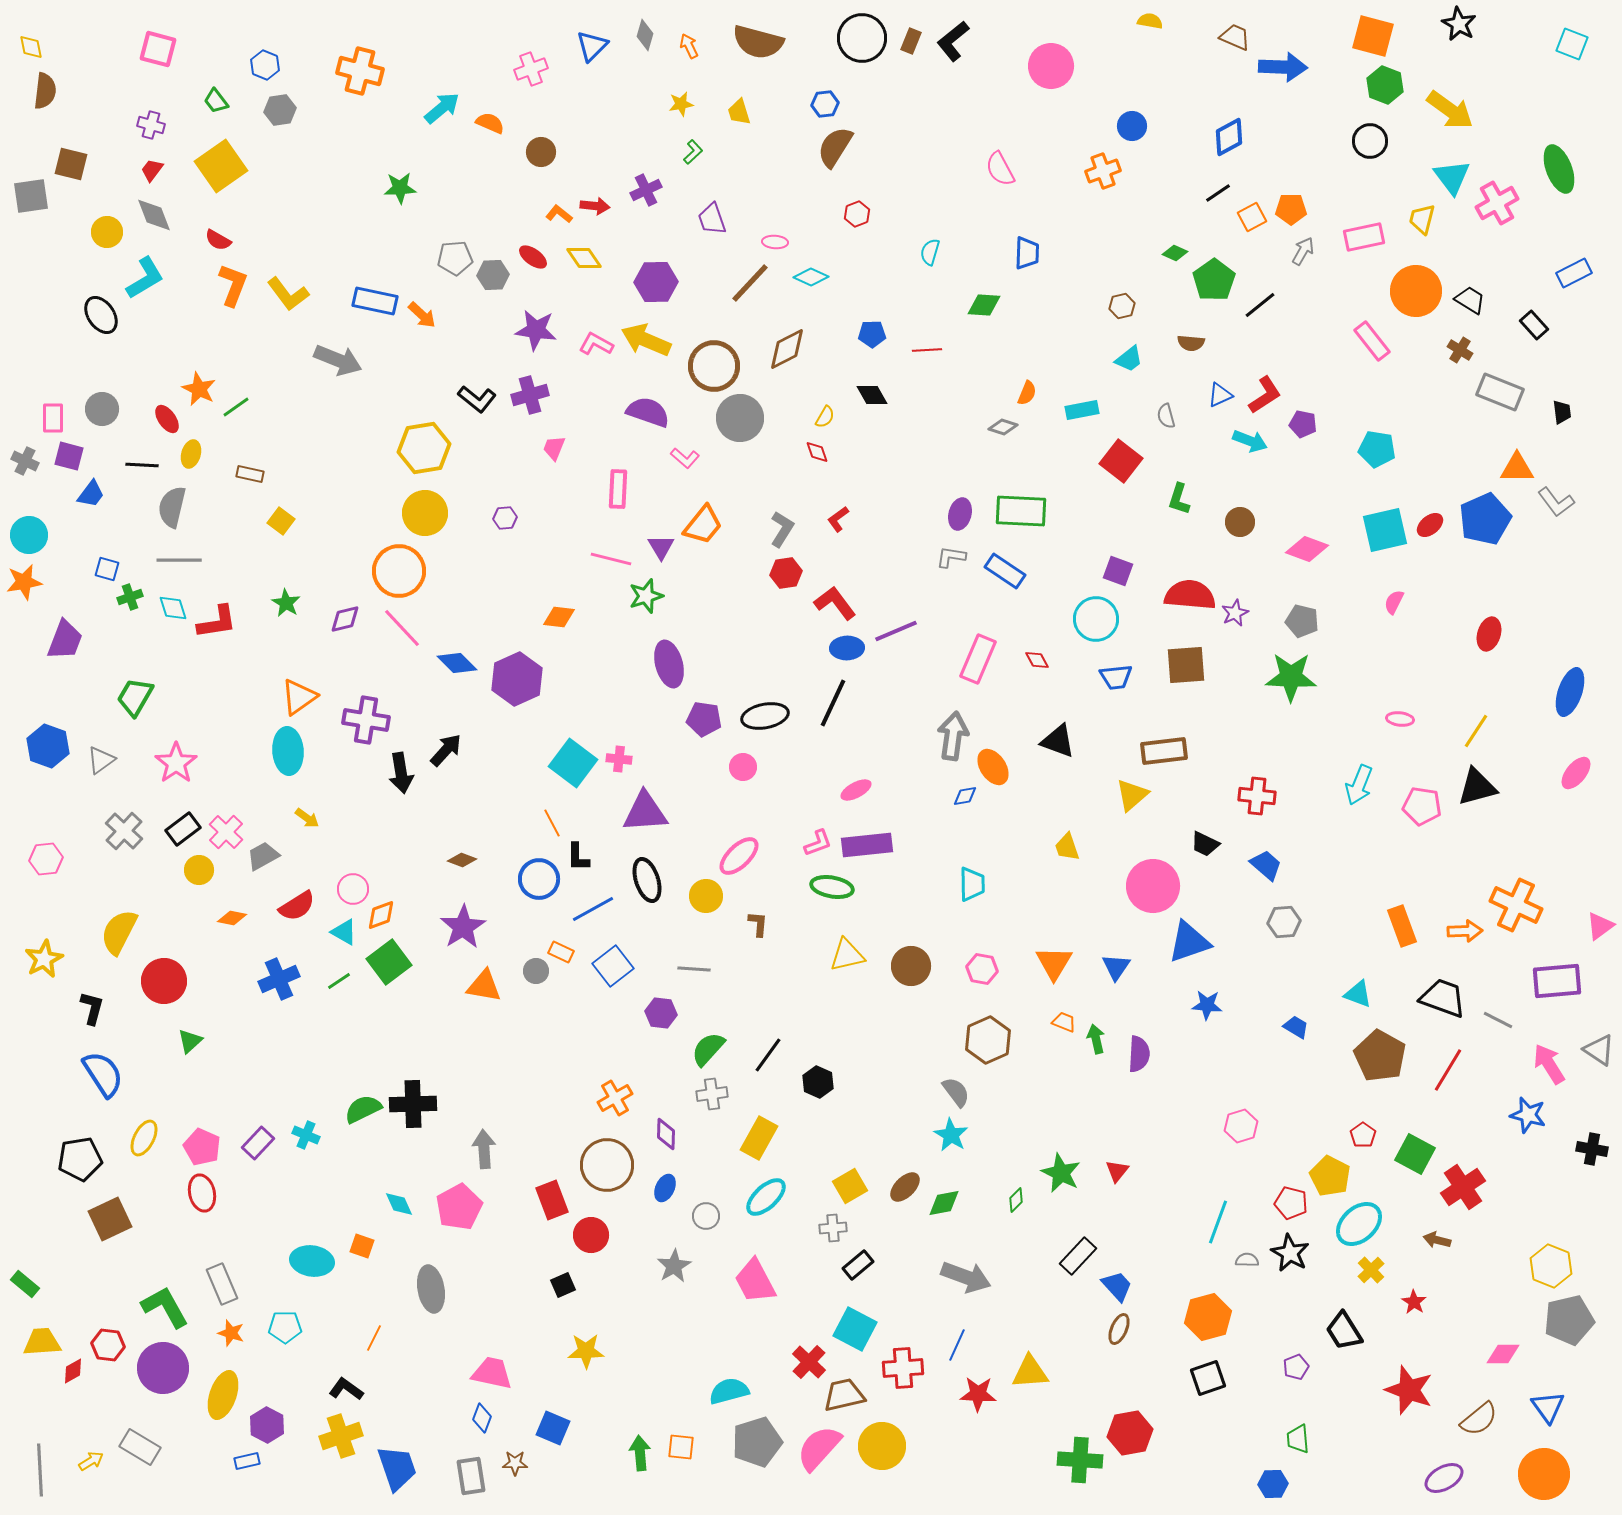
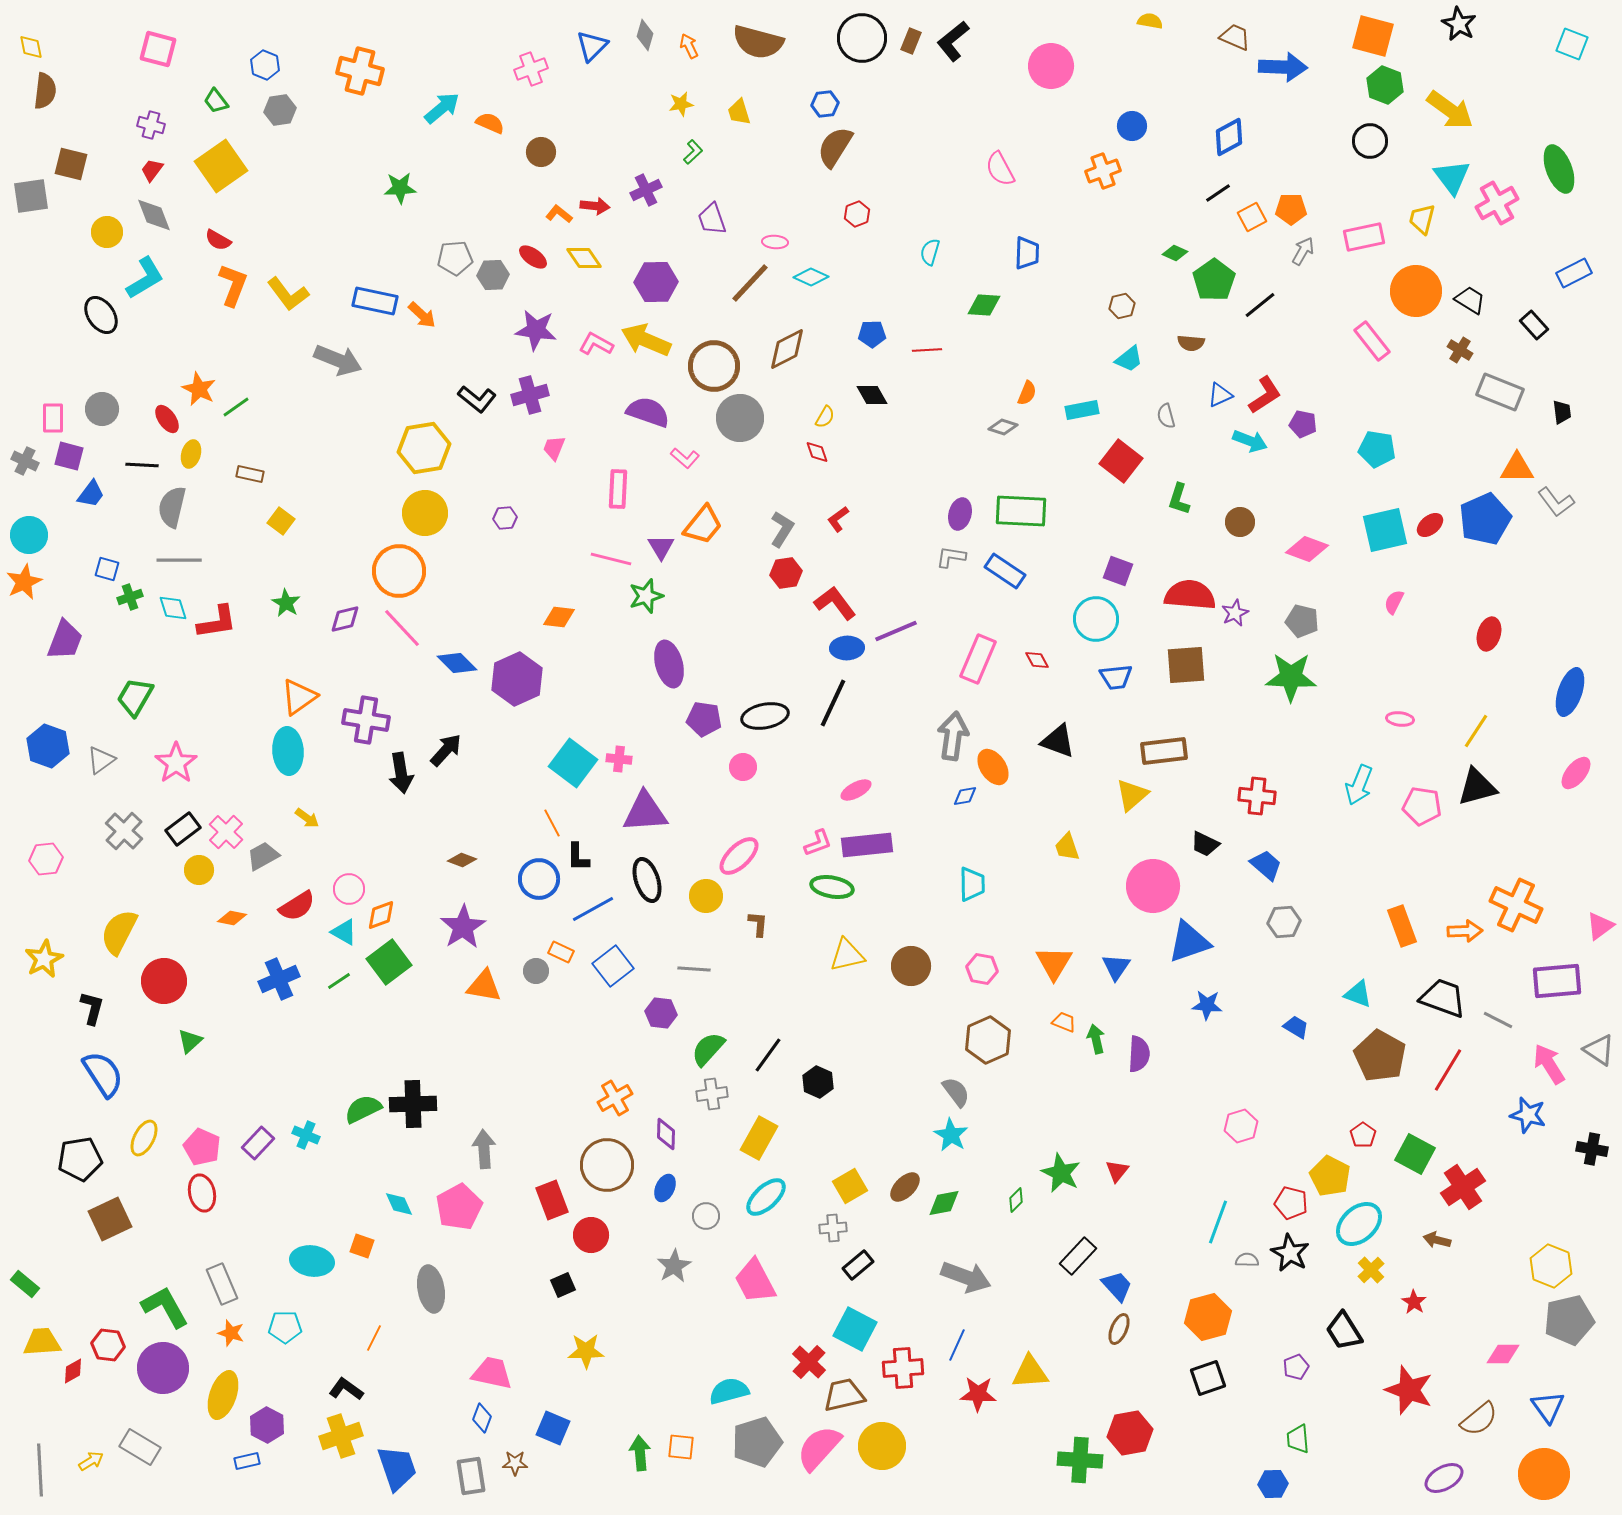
orange star at (24, 582): rotated 15 degrees counterclockwise
pink circle at (353, 889): moved 4 px left
